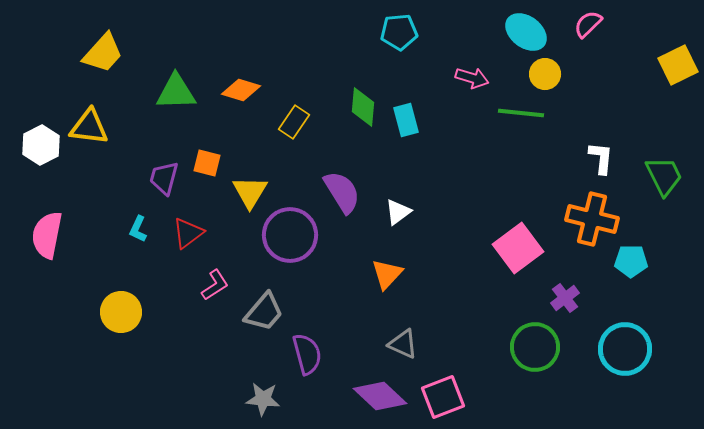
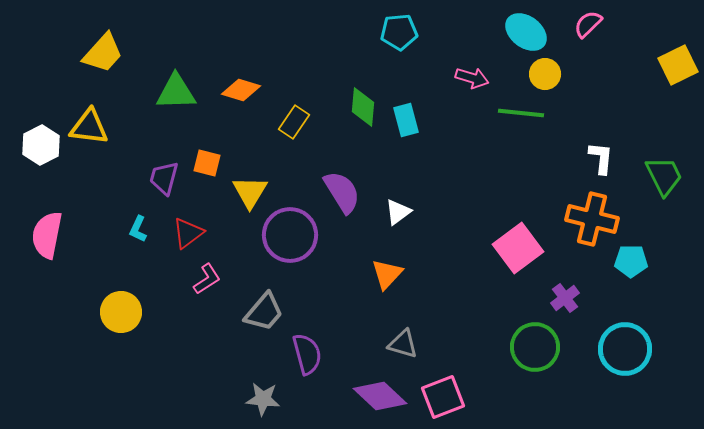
pink L-shape at (215, 285): moved 8 px left, 6 px up
gray triangle at (403, 344): rotated 8 degrees counterclockwise
